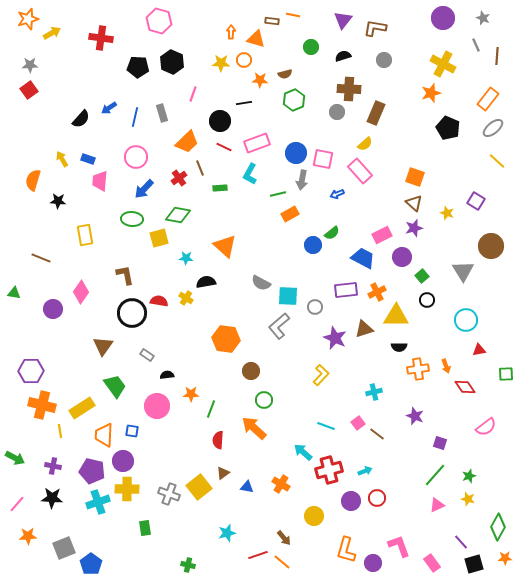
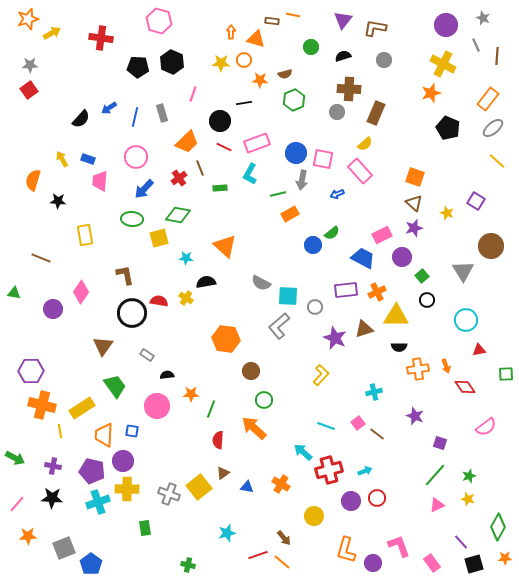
purple circle at (443, 18): moved 3 px right, 7 px down
